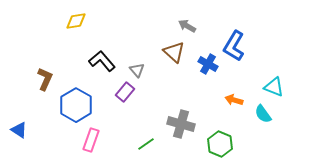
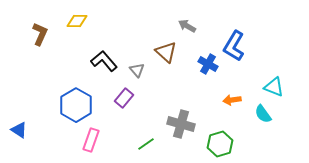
yellow diamond: moved 1 px right; rotated 10 degrees clockwise
brown triangle: moved 8 px left
black L-shape: moved 2 px right
brown L-shape: moved 5 px left, 45 px up
purple rectangle: moved 1 px left, 6 px down
orange arrow: moved 2 px left; rotated 24 degrees counterclockwise
green hexagon: rotated 20 degrees clockwise
